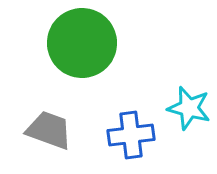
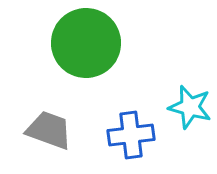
green circle: moved 4 px right
cyan star: moved 1 px right, 1 px up
